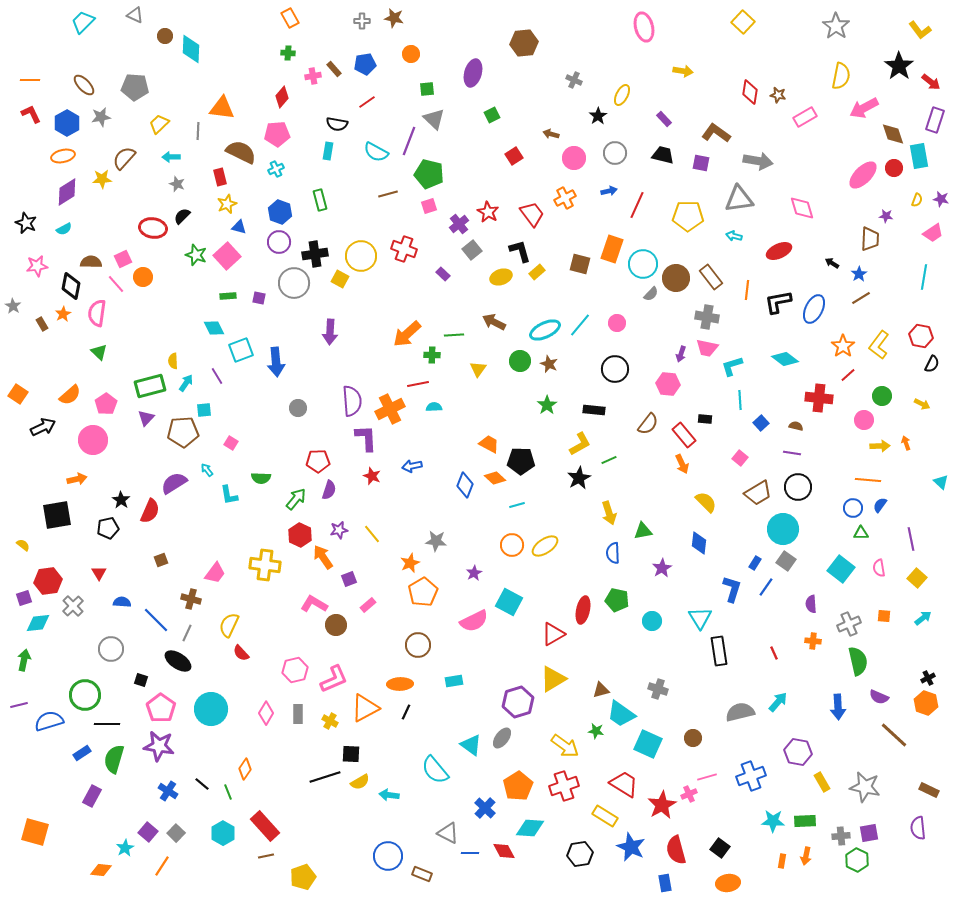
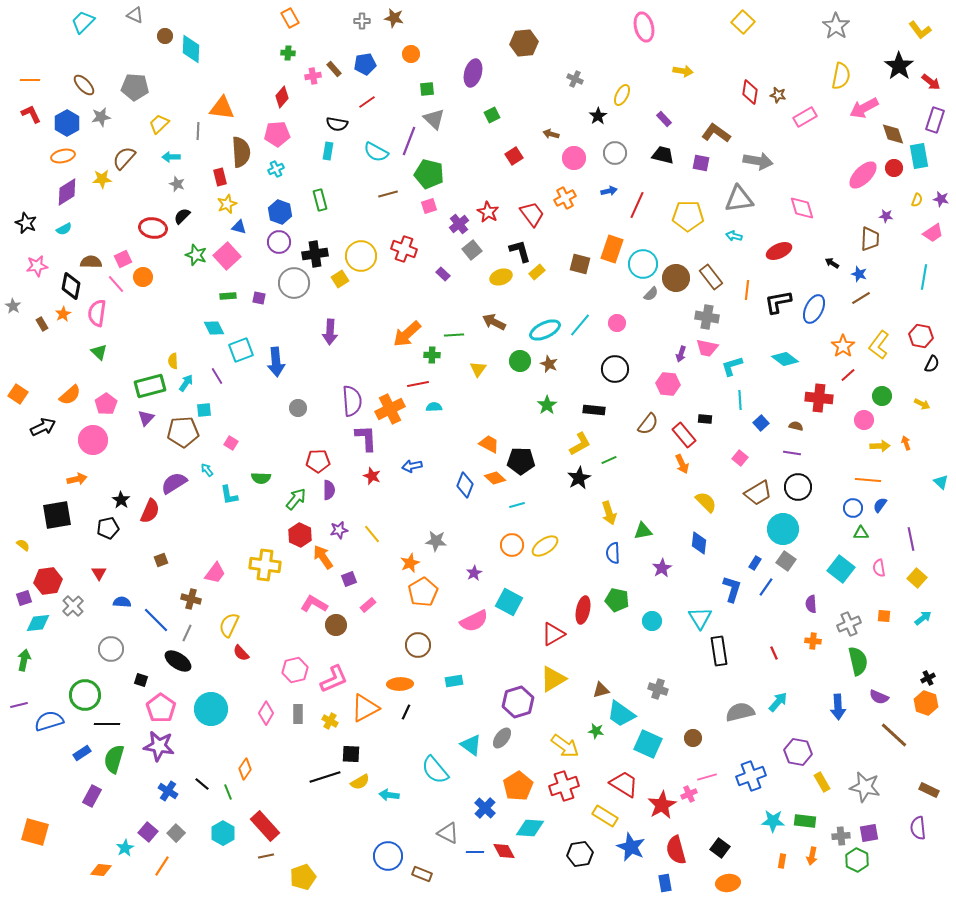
gray cross at (574, 80): moved 1 px right, 1 px up
brown semicircle at (241, 152): rotated 60 degrees clockwise
blue star at (859, 274): rotated 21 degrees counterclockwise
yellow square at (340, 279): rotated 30 degrees clockwise
purple semicircle at (329, 490): rotated 18 degrees counterclockwise
green rectangle at (805, 821): rotated 10 degrees clockwise
blue line at (470, 853): moved 5 px right, 1 px up
orange arrow at (806, 856): moved 6 px right
